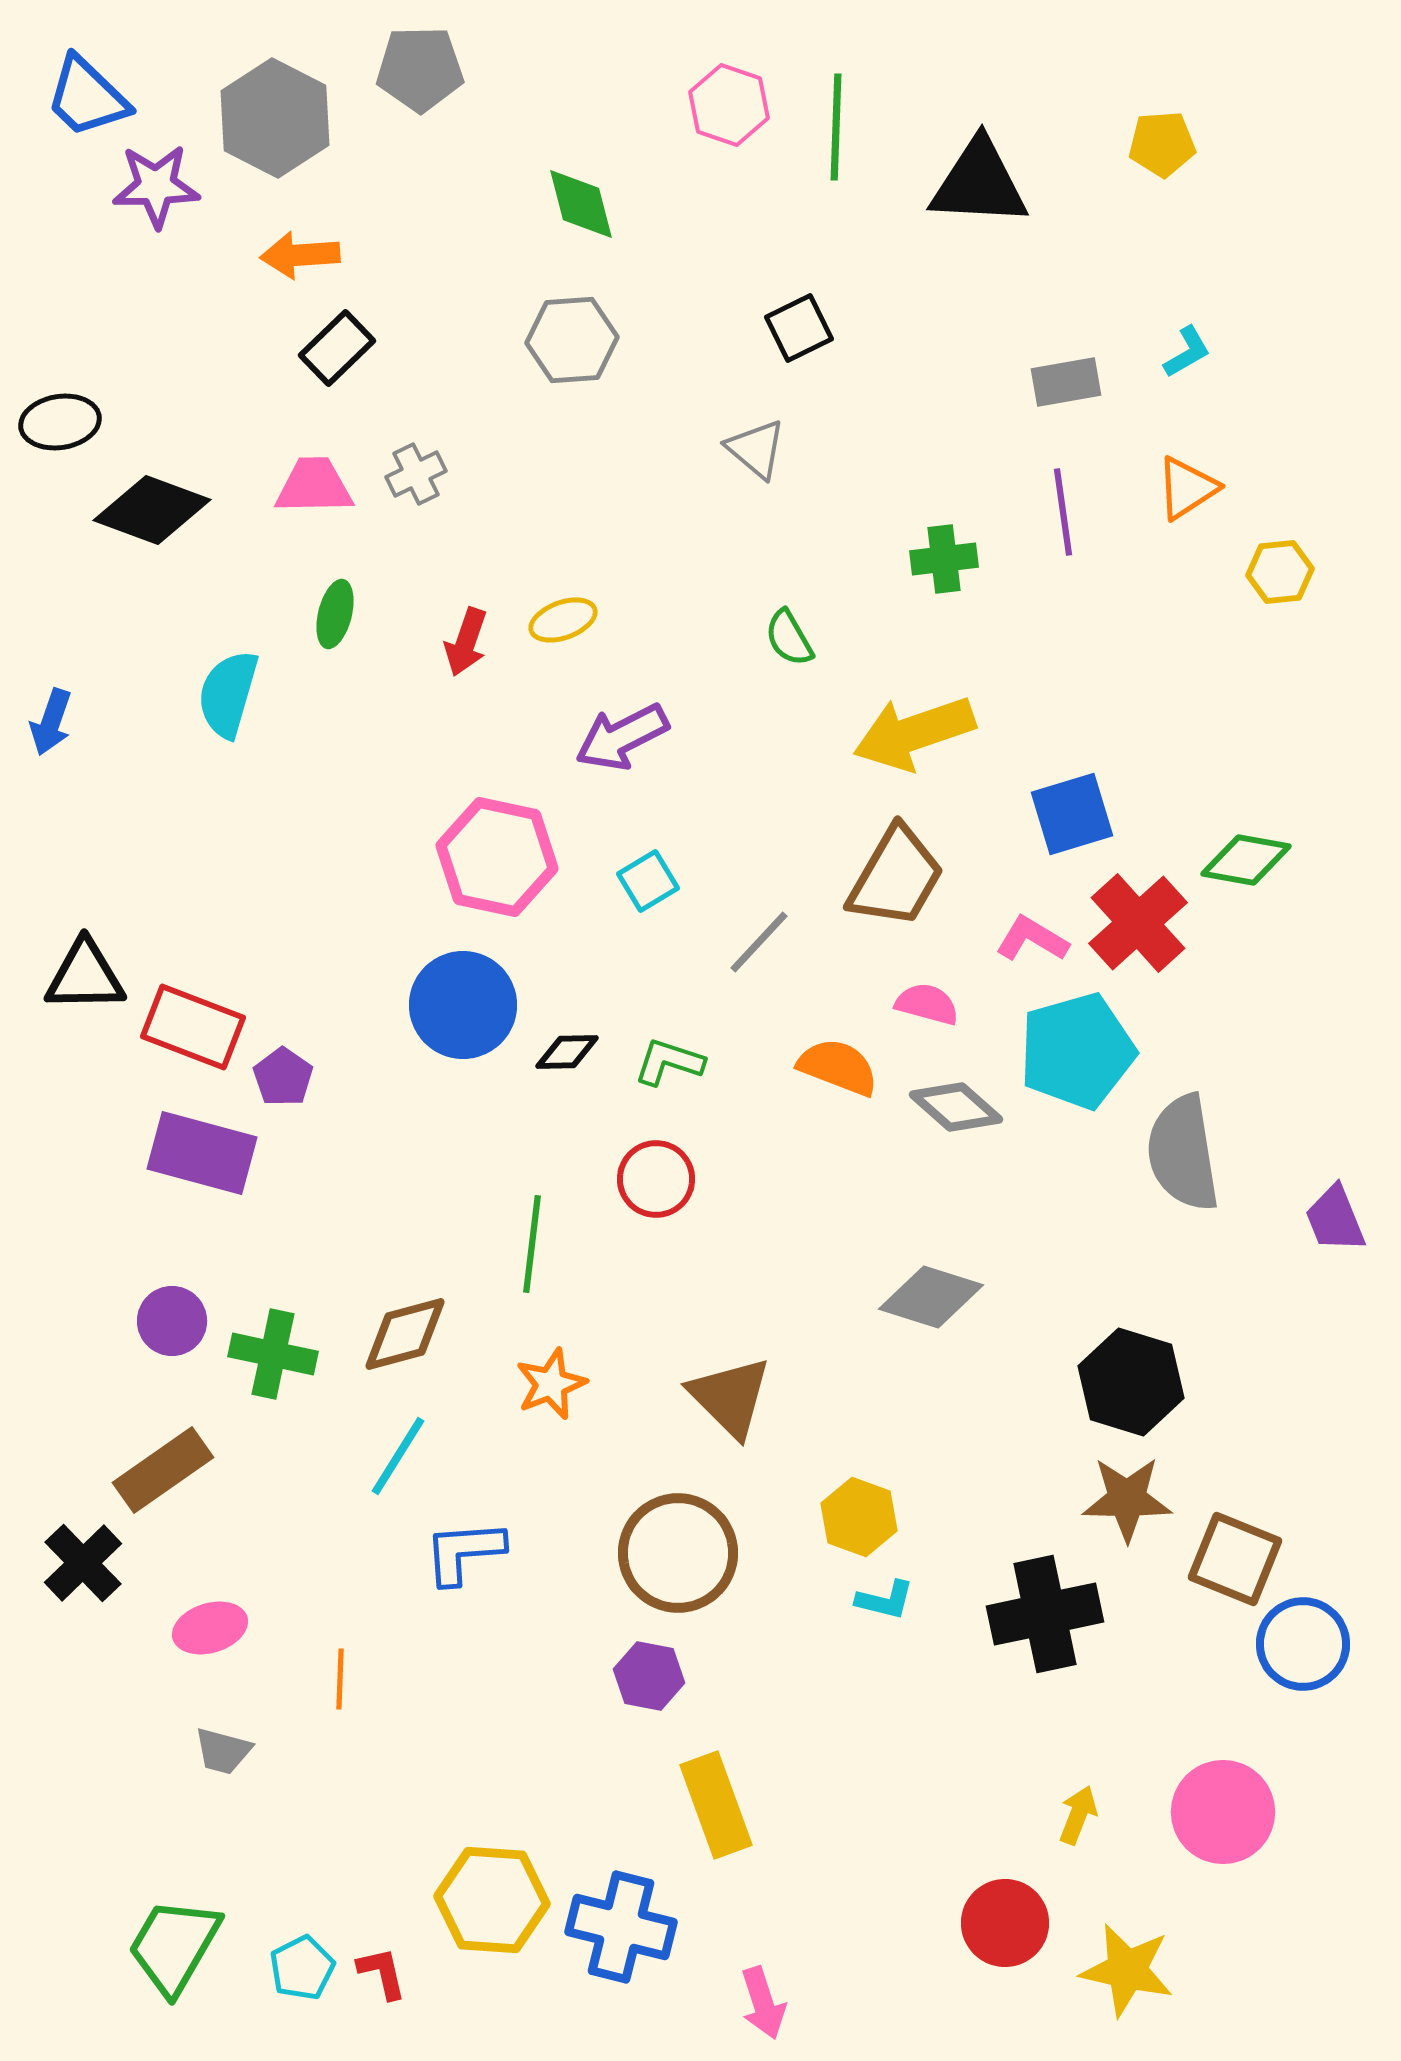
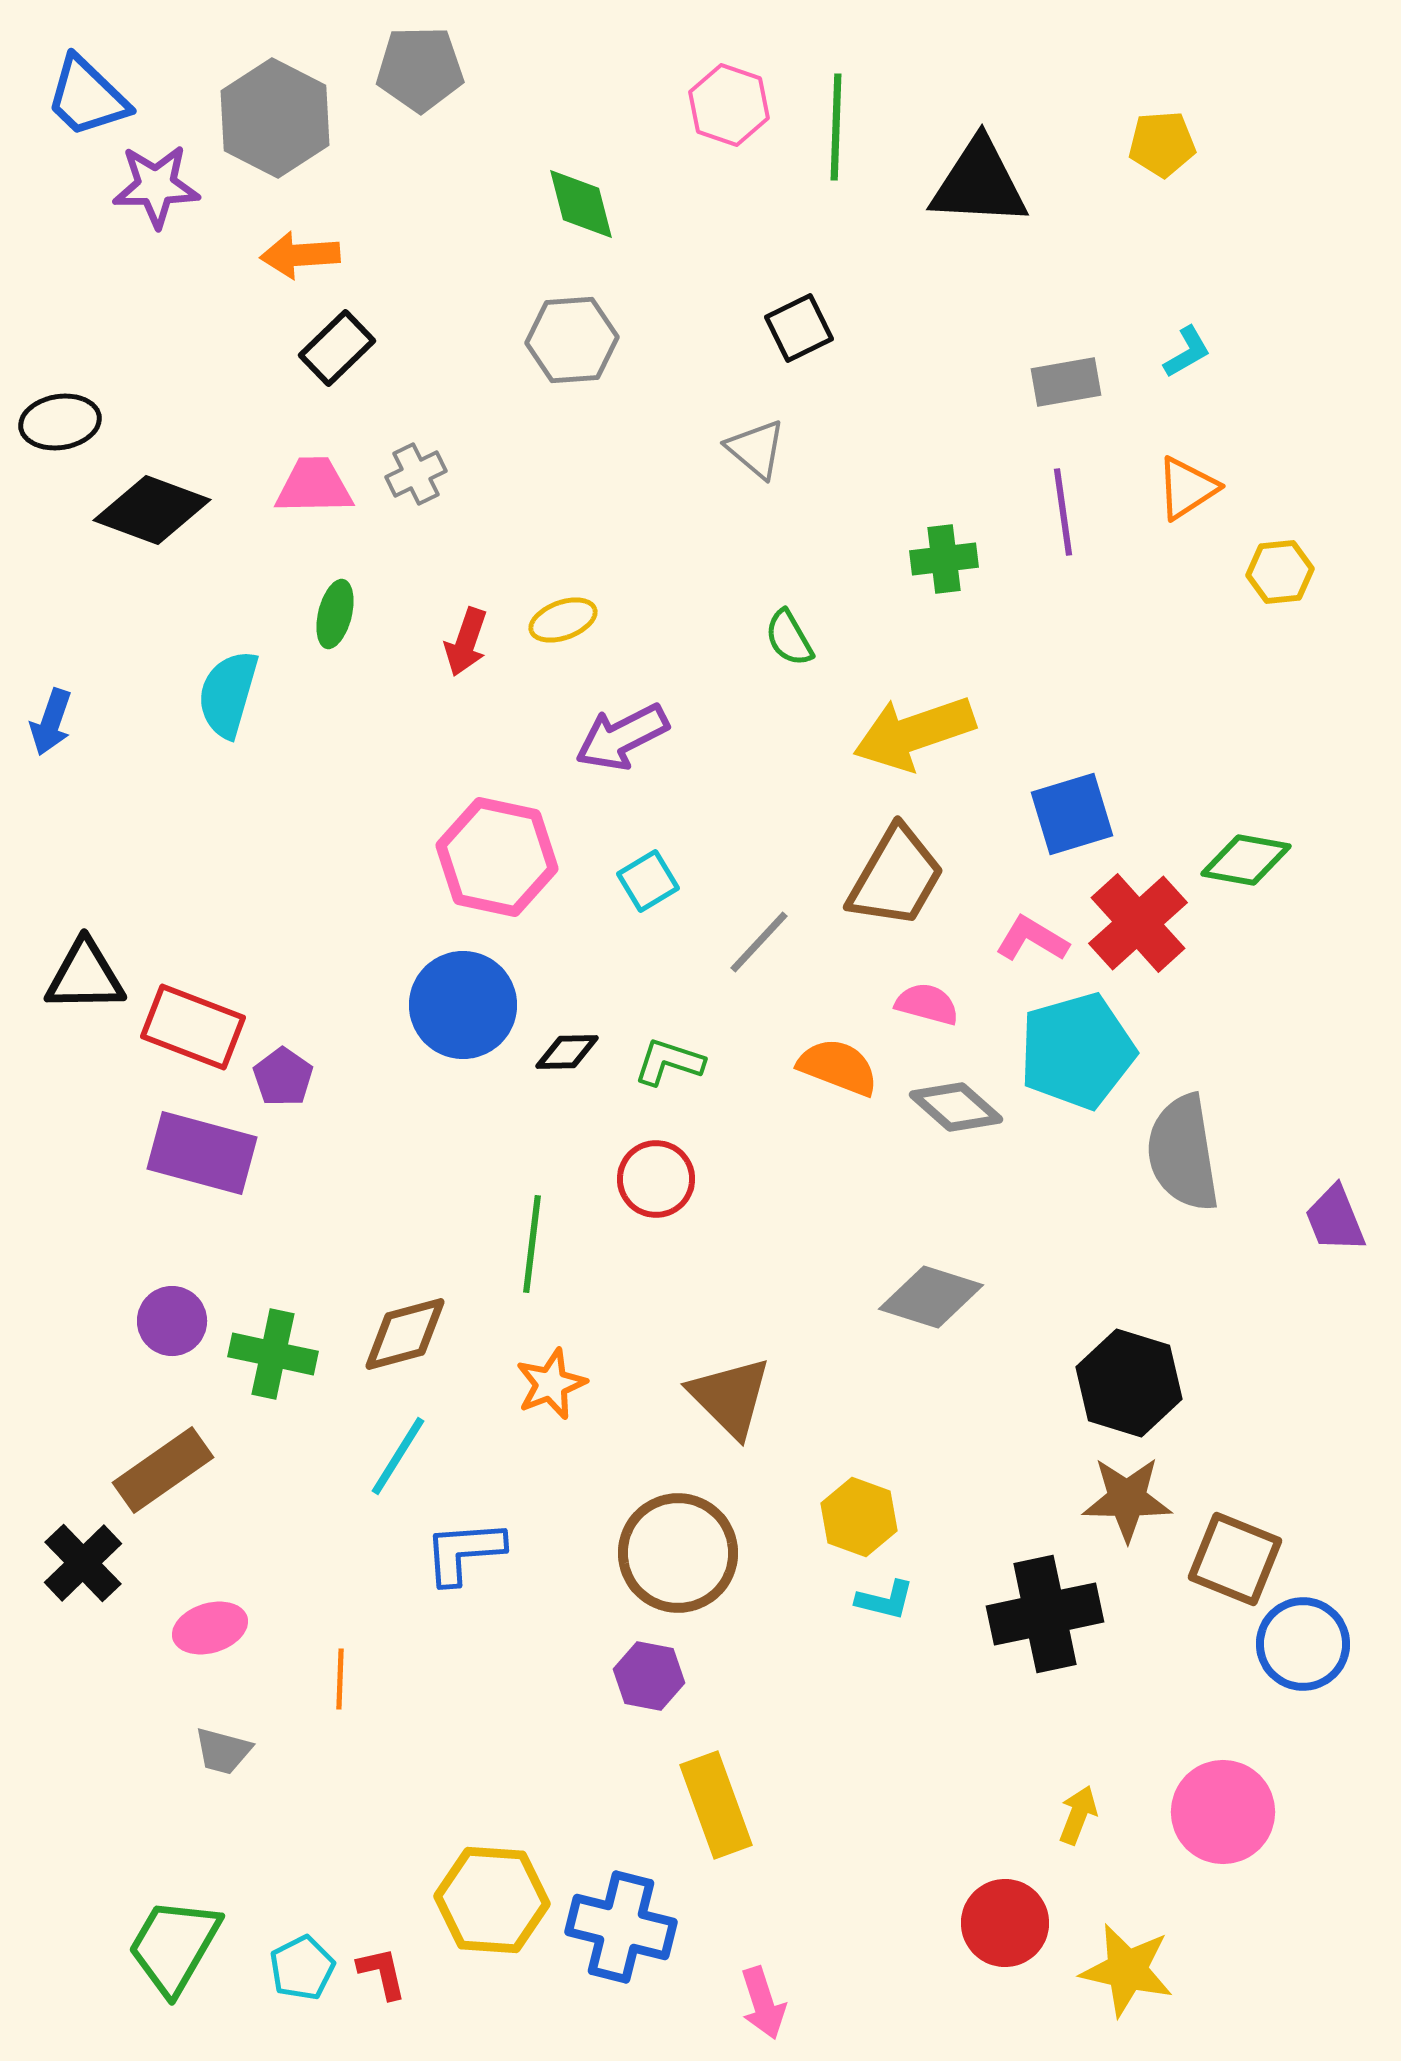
black hexagon at (1131, 1382): moved 2 px left, 1 px down
